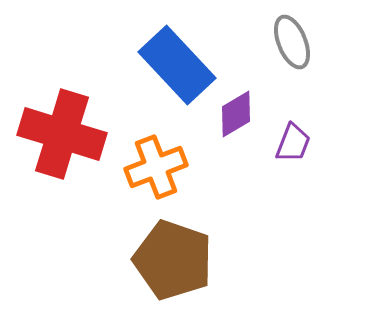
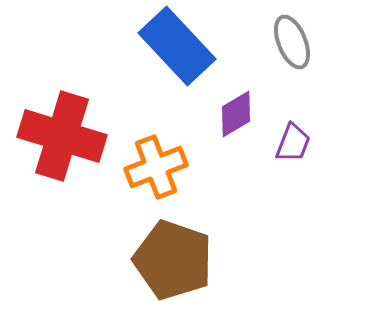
blue rectangle: moved 19 px up
red cross: moved 2 px down
